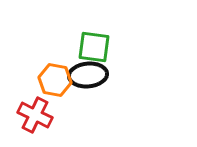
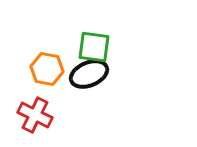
black ellipse: moved 1 px right, 1 px up; rotated 18 degrees counterclockwise
orange hexagon: moved 8 px left, 11 px up
